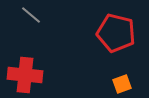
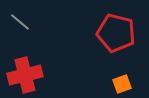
gray line: moved 11 px left, 7 px down
red cross: rotated 20 degrees counterclockwise
